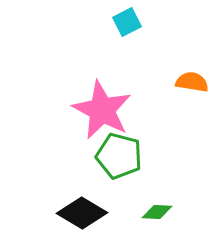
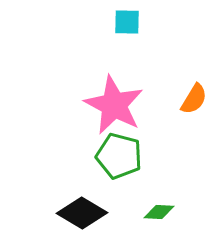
cyan square: rotated 28 degrees clockwise
orange semicircle: moved 2 px right, 17 px down; rotated 112 degrees clockwise
pink star: moved 12 px right, 5 px up
green diamond: moved 2 px right
